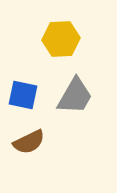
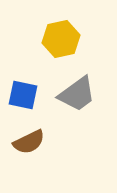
yellow hexagon: rotated 9 degrees counterclockwise
gray trapezoid: moved 2 px right, 2 px up; rotated 24 degrees clockwise
